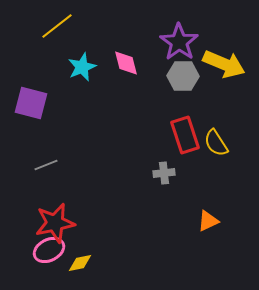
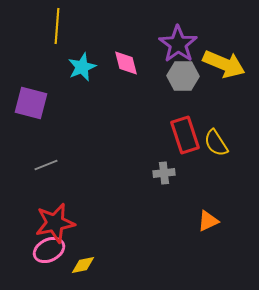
yellow line: rotated 48 degrees counterclockwise
purple star: moved 1 px left, 2 px down
yellow diamond: moved 3 px right, 2 px down
